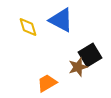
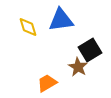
blue triangle: rotated 36 degrees counterclockwise
black square: moved 5 px up
brown star: rotated 24 degrees counterclockwise
